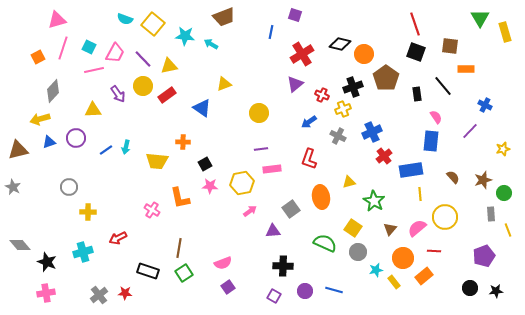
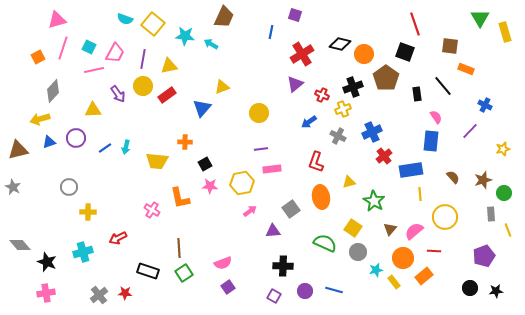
brown trapezoid at (224, 17): rotated 45 degrees counterclockwise
black square at (416, 52): moved 11 px left
purple line at (143, 59): rotated 54 degrees clockwise
orange rectangle at (466, 69): rotated 21 degrees clockwise
yellow triangle at (224, 84): moved 2 px left, 3 px down
blue triangle at (202, 108): rotated 36 degrees clockwise
orange cross at (183, 142): moved 2 px right
blue line at (106, 150): moved 1 px left, 2 px up
red L-shape at (309, 159): moved 7 px right, 3 px down
pink semicircle at (417, 228): moved 3 px left, 3 px down
brown line at (179, 248): rotated 12 degrees counterclockwise
